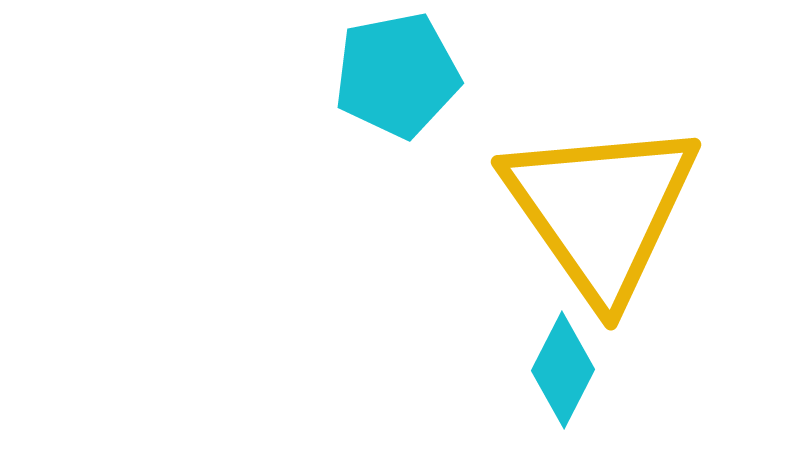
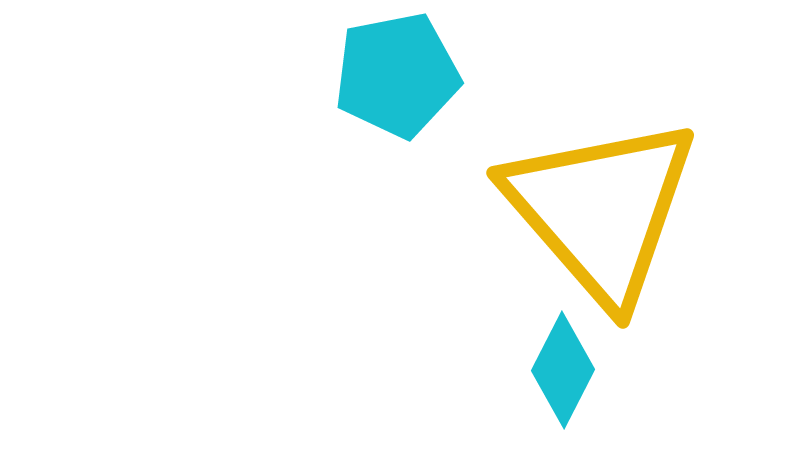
yellow triangle: rotated 6 degrees counterclockwise
